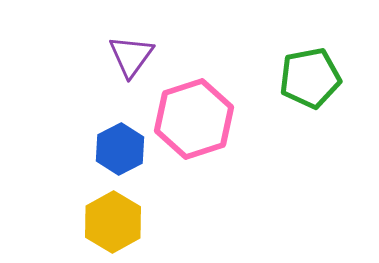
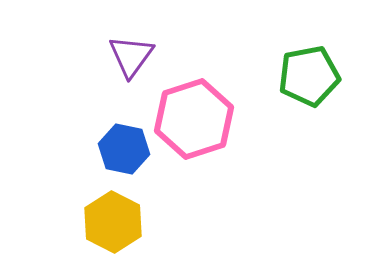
green pentagon: moved 1 px left, 2 px up
blue hexagon: moved 4 px right; rotated 21 degrees counterclockwise
yellow hexagon: rotated 4 degrees counterclockwise
